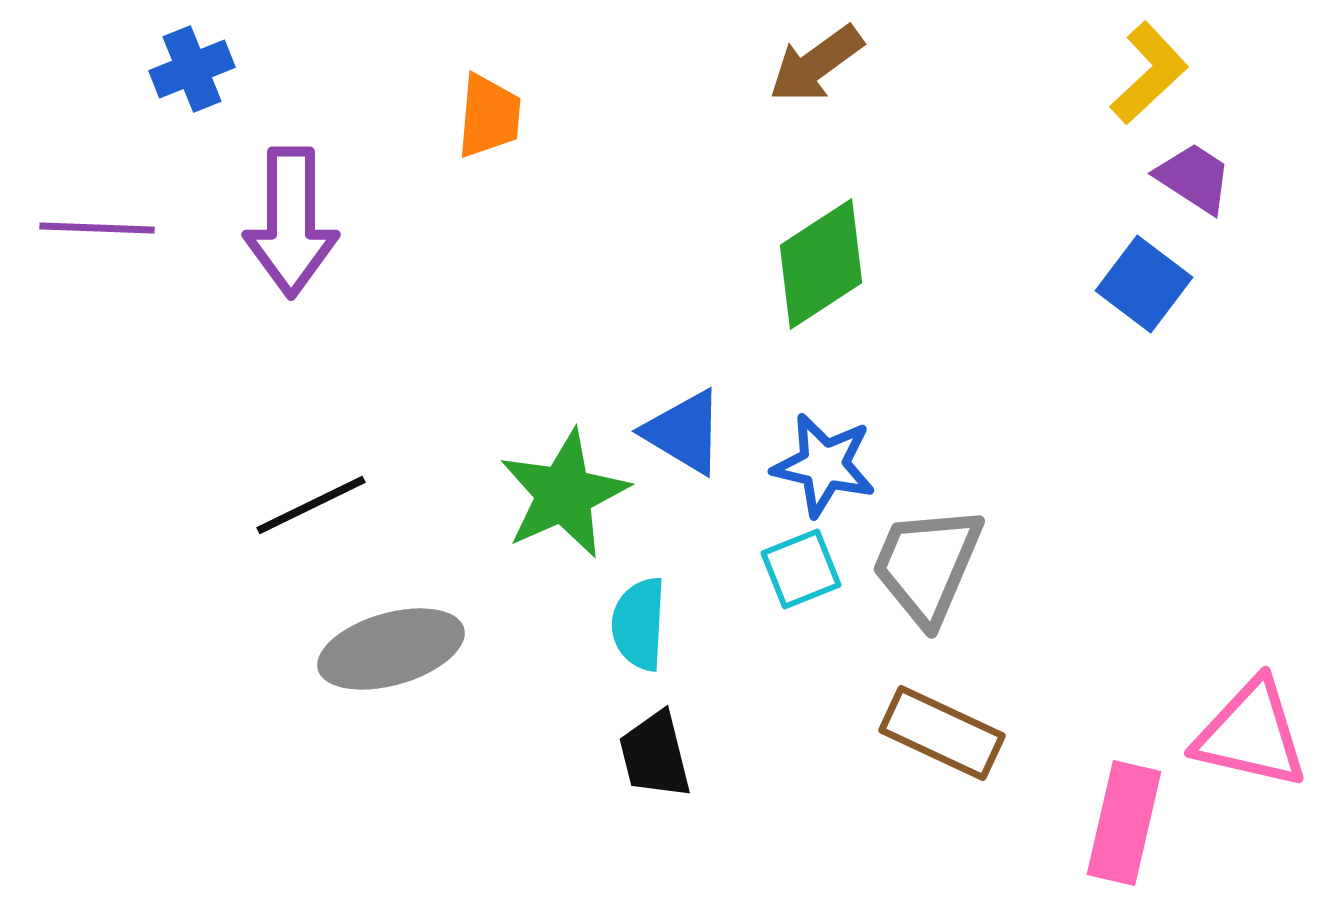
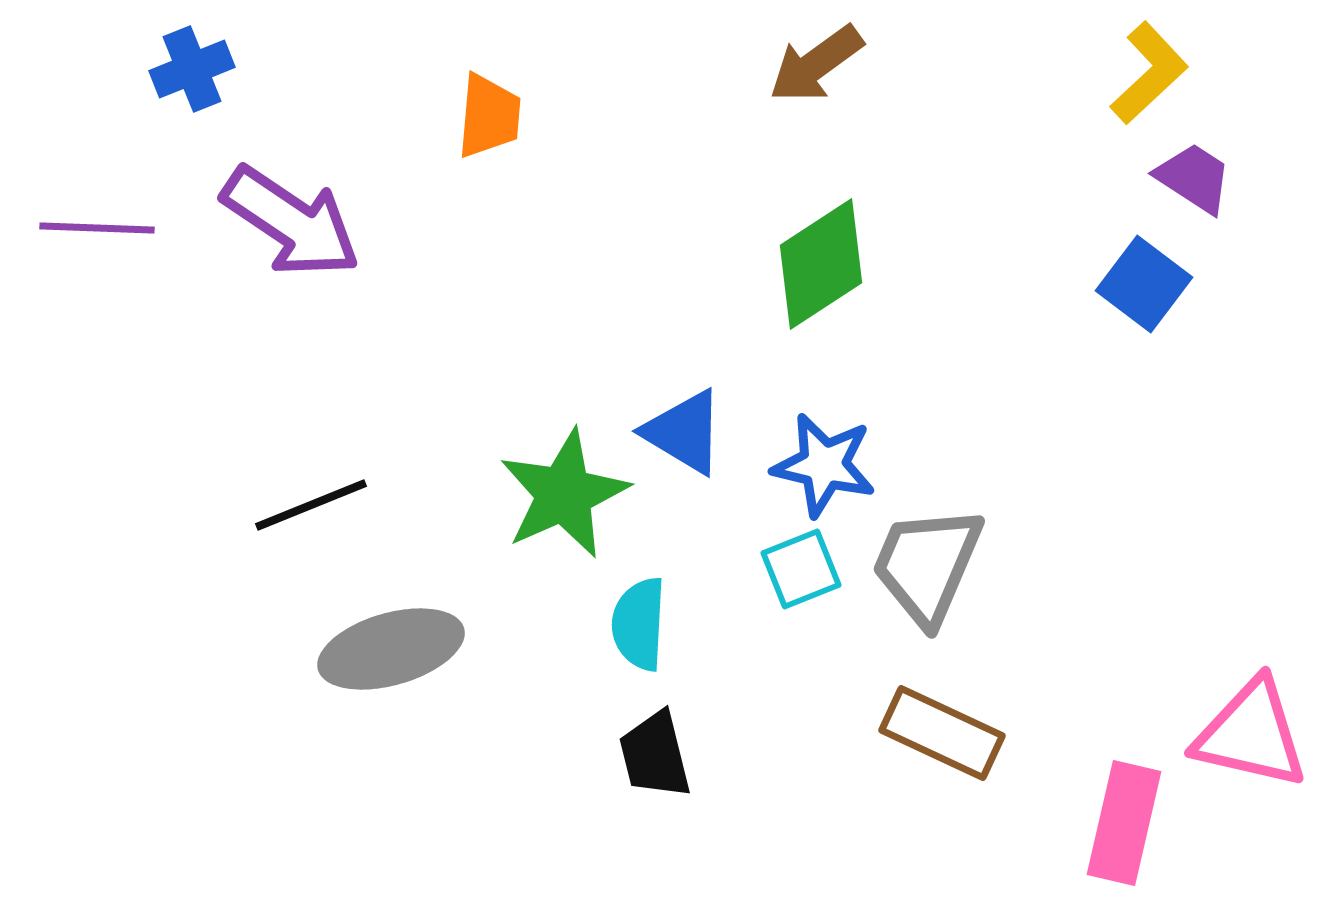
purple arrow: rotated 56 degrees counterclockwise
black line: rotated 4 degrees clockwise
